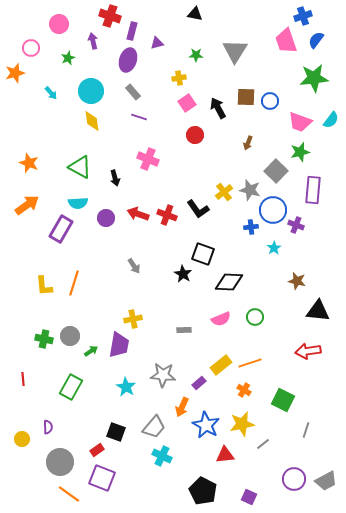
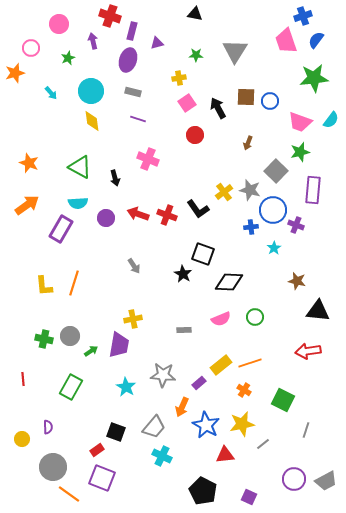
gray rectangle at (133, 92): rotated 35 degrees counterclockwise
purple line at (139, 117): moved 1 px left, 2 px down
gray circle at (60, 462): moved 7 px left, 5 px down
